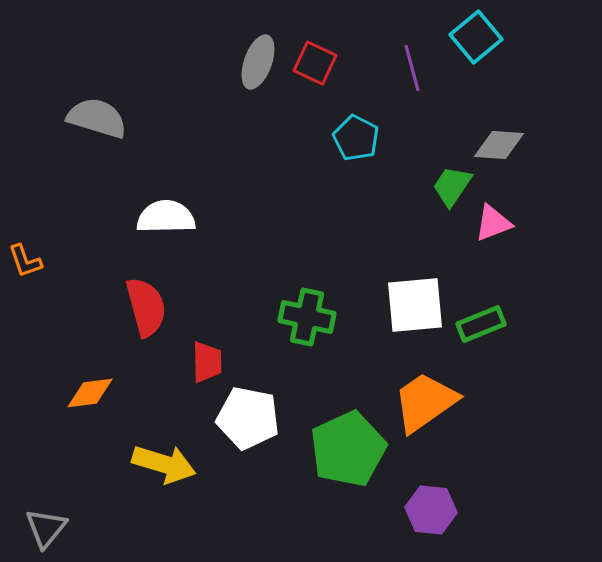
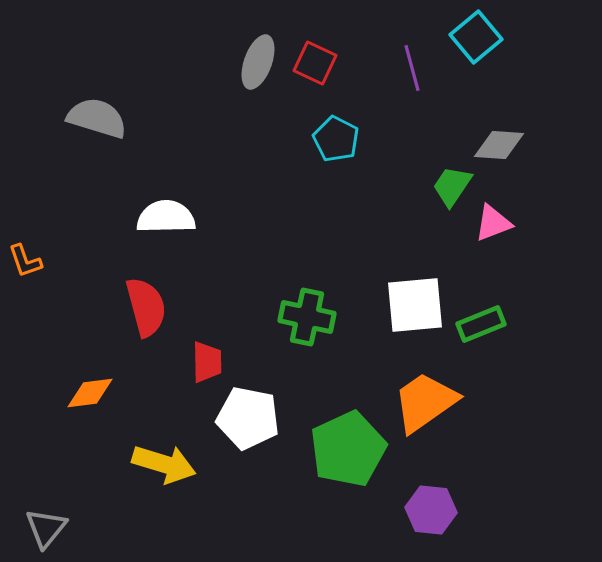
cyan pentagon: moved 20 px left, 1 px down
